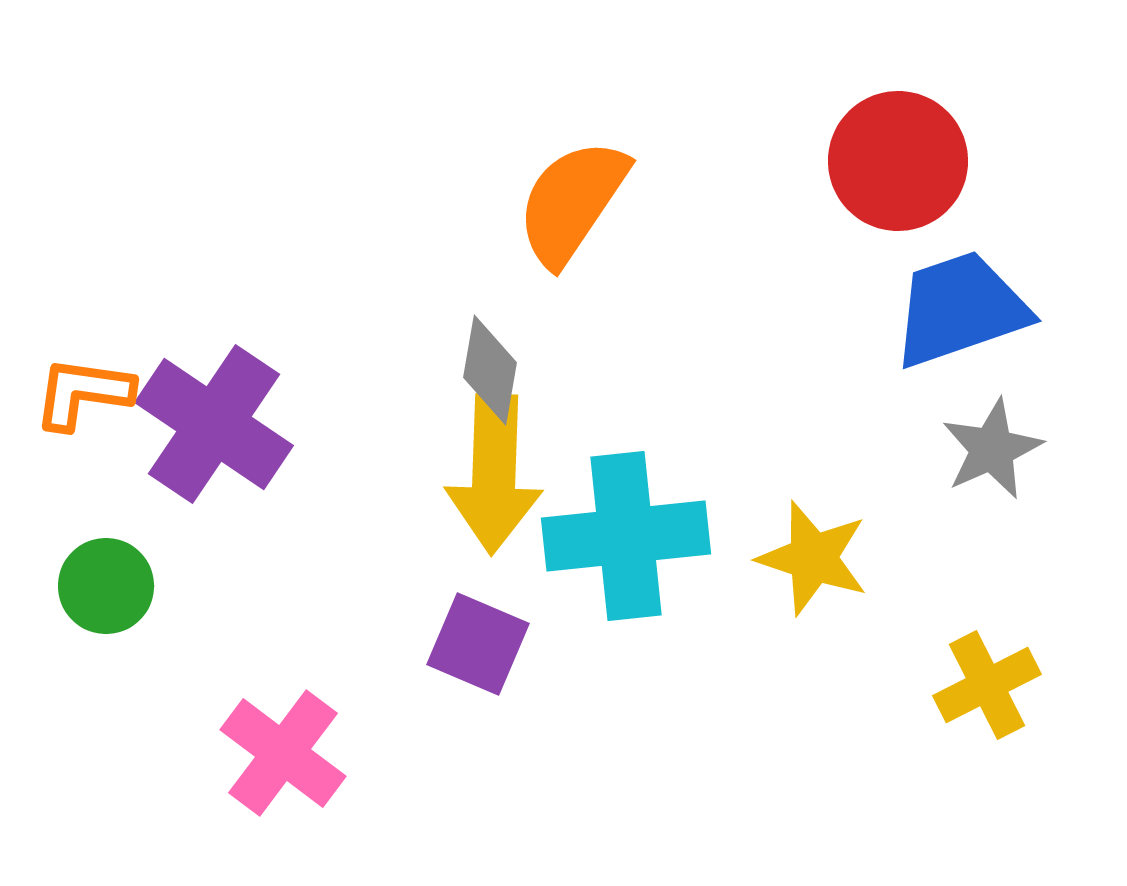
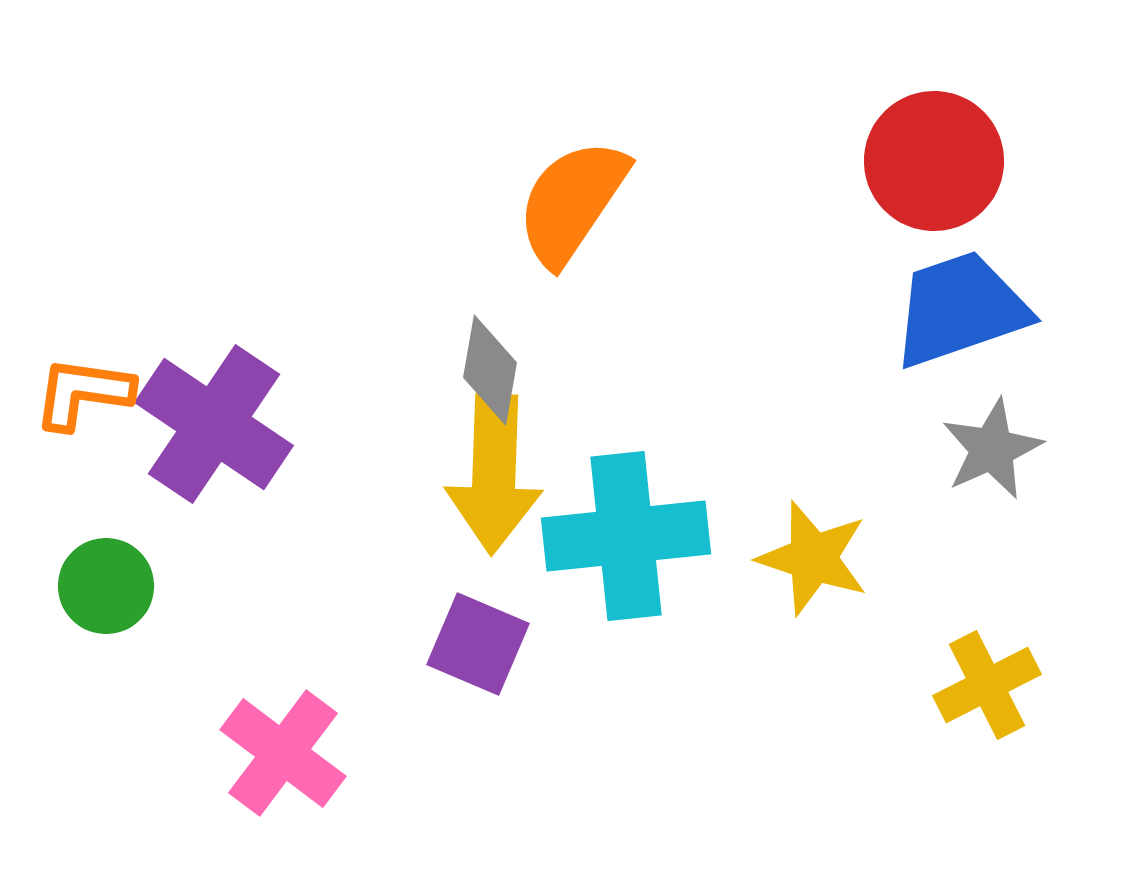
red circle: moved 36 px right
